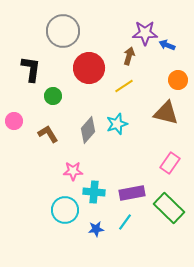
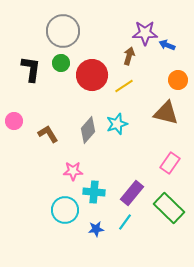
red circle: moved 3 px right, 7 px down
green circle: moved 8 px right, 33 px up
purple rectangle: rotated 40 degrees counterclockwise
